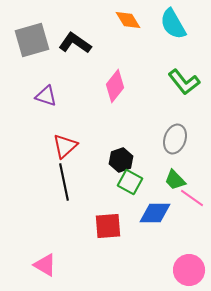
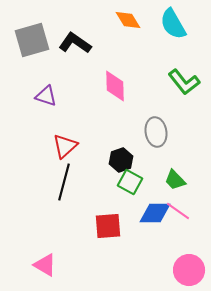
pink diamond: rotated 40 degrees counterclockwise
gray ellipse: moved 19 px left, 7 px up; rotated 28 degrees counterclockwise
black line: rotated 27 degrees clockwise
pink line: moved 14 px left, 13 px down
